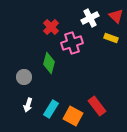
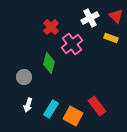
pink cross: moved 1 px down; rotated 20 degrees counterclockwise
